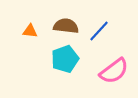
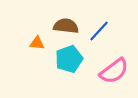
orange triangle: moved 7 px right, 12 px down
cyan pentagon: moved 4 px right
